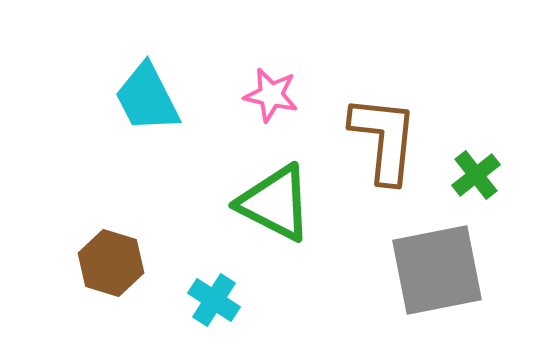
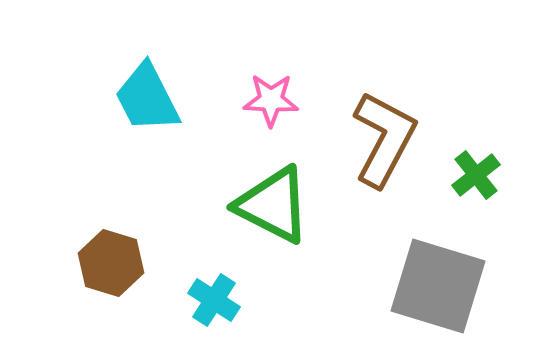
pink star: moved 5 px down; rotated 10 degrees counterclockwise
brown L-shape: rotated 22 degrees clockwise
green triangle: moved 2 px left, 2 px down
gray square: moved 1 px right, 16 px down; rotated 28 degrees clockwise
